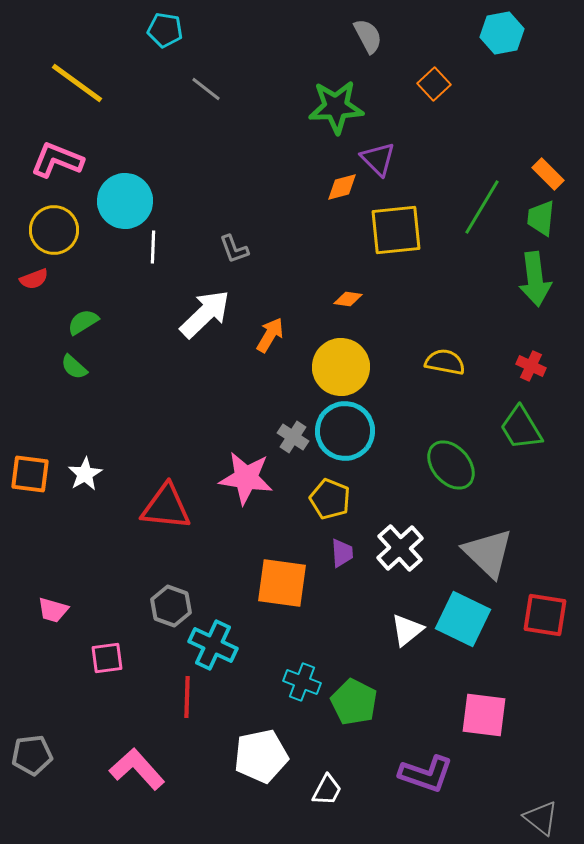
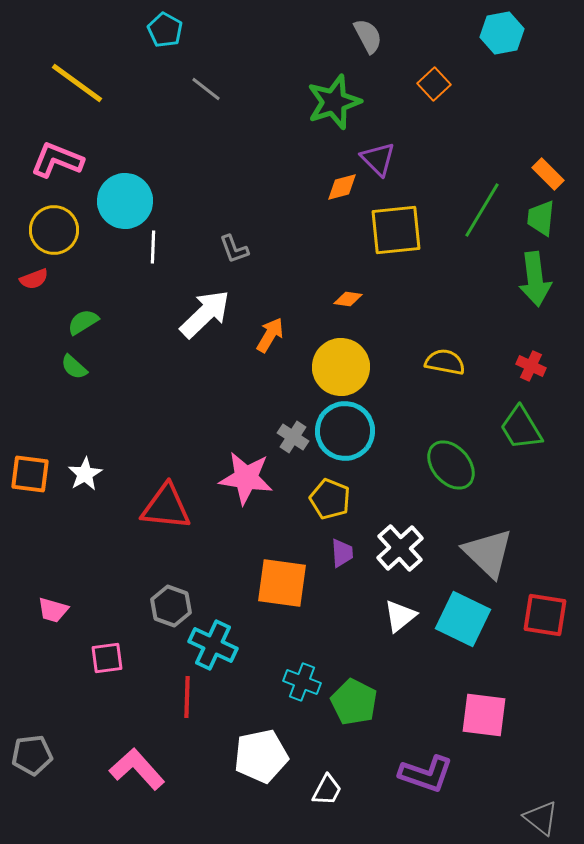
cyan pentagon at (165, 30): rotated 20 degrees clockwise
green star at (336, 107): moved 2 px left, 5 px up; rotated 16 degrees counterclockwise
green line at (482, 207): moved 3 px down
white triangle at (407, 630): moved 7 px left, 14 px up
